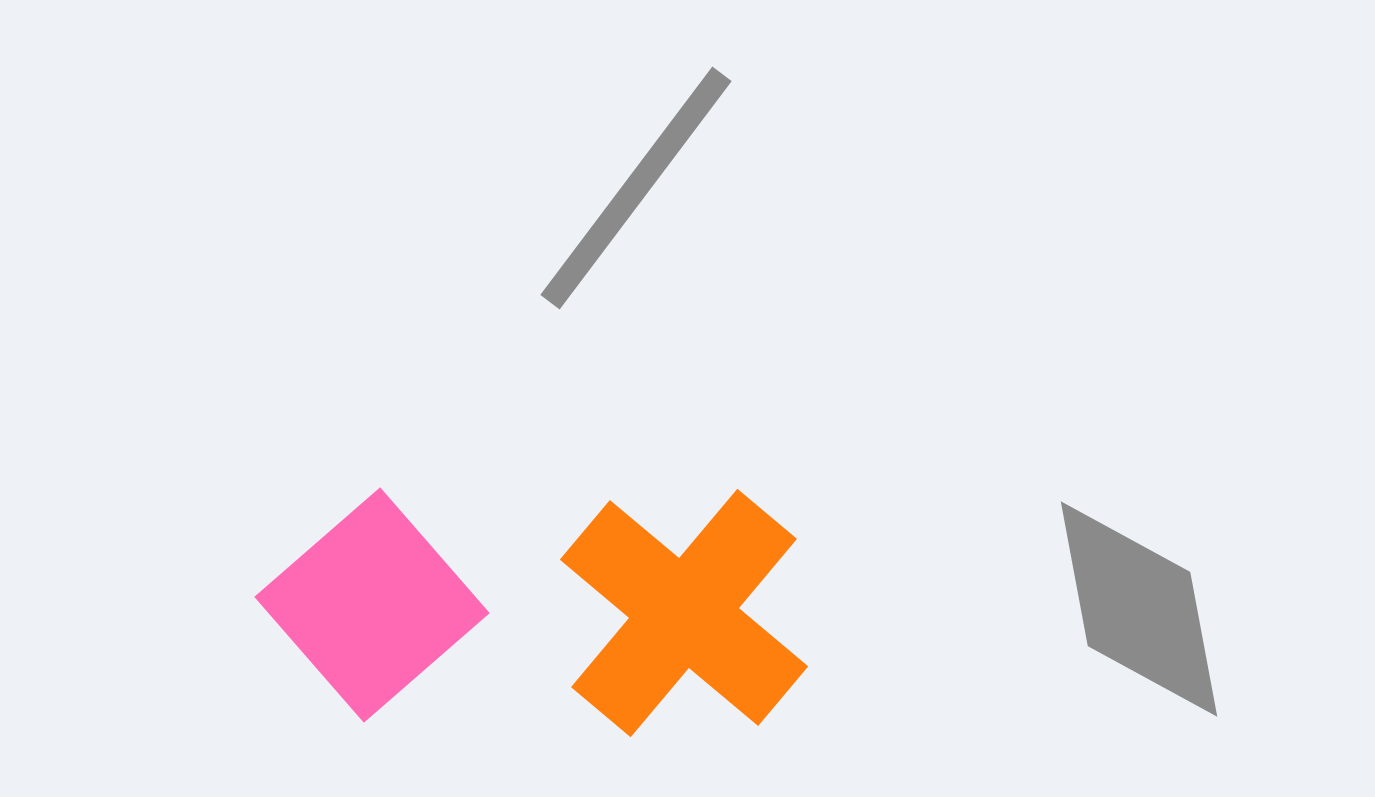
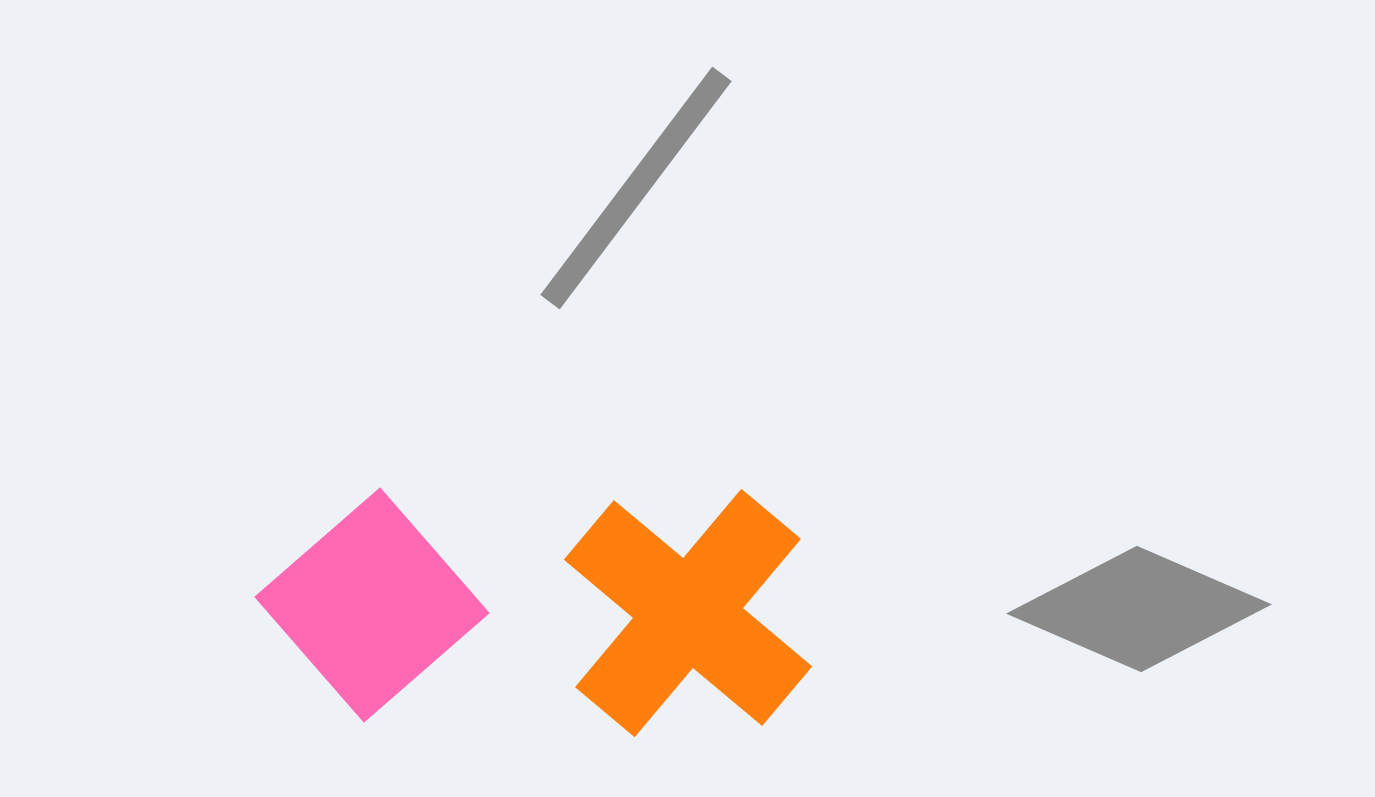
gray diamond: rotated 56 degrees counterclockwise
orange cross: moved 4 px right
